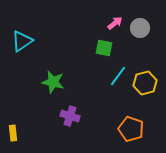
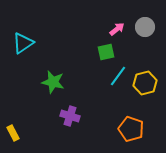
pink arrow: moved 2 px right, 6 px down
gray circle: moved 5 px right, 1 px up
cyan triangle: moved 1 px right, 2 px down
green square: moved 2 px right, 4 px down; rotated 24 degrees counterclockwise
yellow rectangle: rotated 21 degrees counterclockwise
